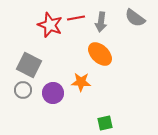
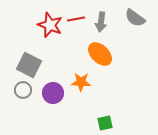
red line: moved 1 px down
